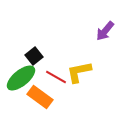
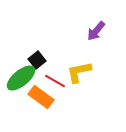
purple arrow: moved 9 px left
black square: moved 3 px right, 4 px down
red line: moved 1 px left, 4 px down
orange rectangle: moved 1 px right
